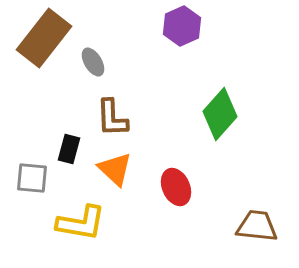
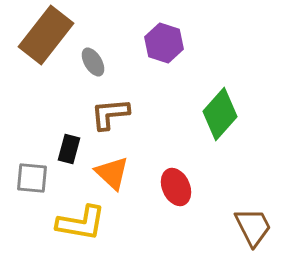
purple hexagon: moved 18 px left, 17 px down; rotated 18 degrees counterclockwise
brown rectangle: moved 2 px right, 3 px up
brown L-shape: moved 2 px left, 4 px up; rotated 87 degrees clockwise
orange triangle: moved 3 px left, 4 px down
brown trapezoid: moved 4 px left, 1 px down; rotated 57 degrees clockwise
